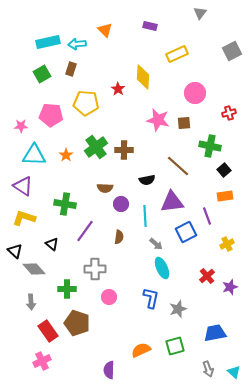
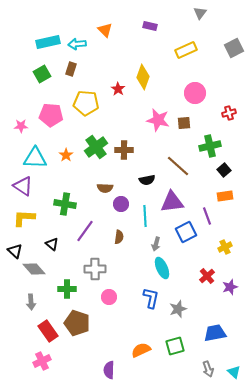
gray square at (232, 51): moved 2 px right, 3 px up
yellow rectangle at (177, 54): moved 9 px right, 4 px up
yellow diamond at (143, 77): rotated 15 degrees clockwise
green cross at (210, 146): rotated 25 degrees counterclockwise
cyan triangle at (34, 155): moved 1 px right, 3 px down
yellow L-shape at (24, 218): rotated 15 degrees counterclockwise
gray arrow at (156, 244): rotated 64 degrees clockwise
yellow cross at (227, 244): moved 2 px left, 3 px down
